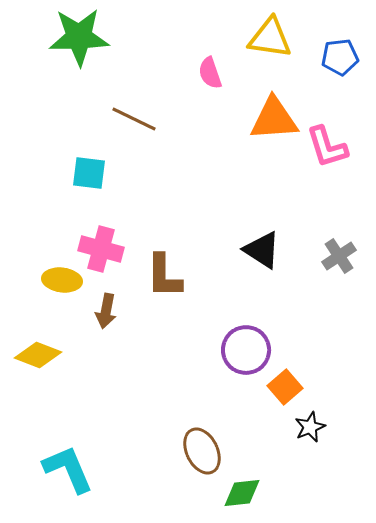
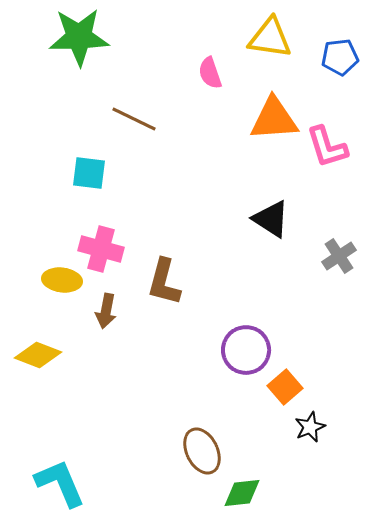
black triangle: moved 9 px right, 31 px up
brown L-shape: moved 6 px down; rotated 15 degrees clockwise
cyan L-shape: moved 8 px left, 14 px down
